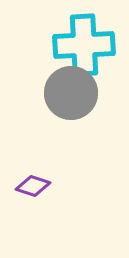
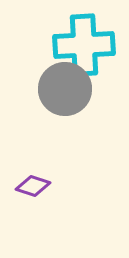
gray circle: moved 6 px left, 4 px up
